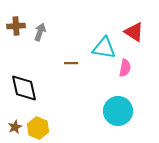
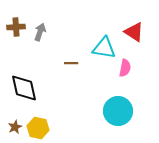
brown cross: moved 1 px down
yellow hexagon: rotated 10 degrees counterclockwise
